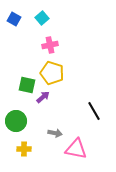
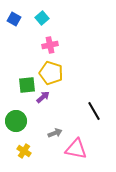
yellow pentagon: moved 1 px left
green square: rotated 18 degrees counterclockwise
gray arrow: rotated 32 degrees counterclockwise
yellow cross: moved 2 px down; rotated 32 degrees clockwise
